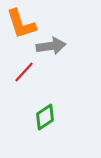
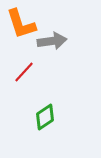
gray arrow: moved 1 px right, 5 px up
